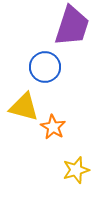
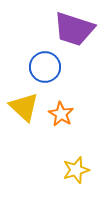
purple trapezoid: moved 2 px right, 3 px down; rotated 90 degrees clockwise
yellow triangle: rotated 28 degrees clockwise
orange star: moved 8 px right, 13 px up
